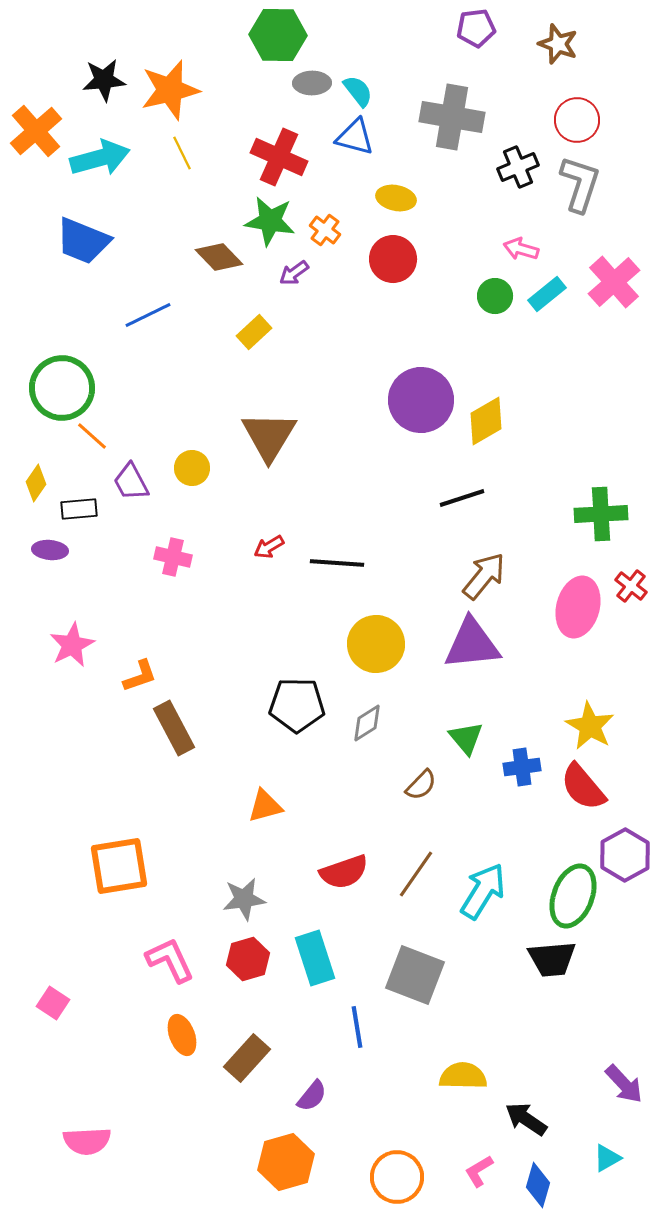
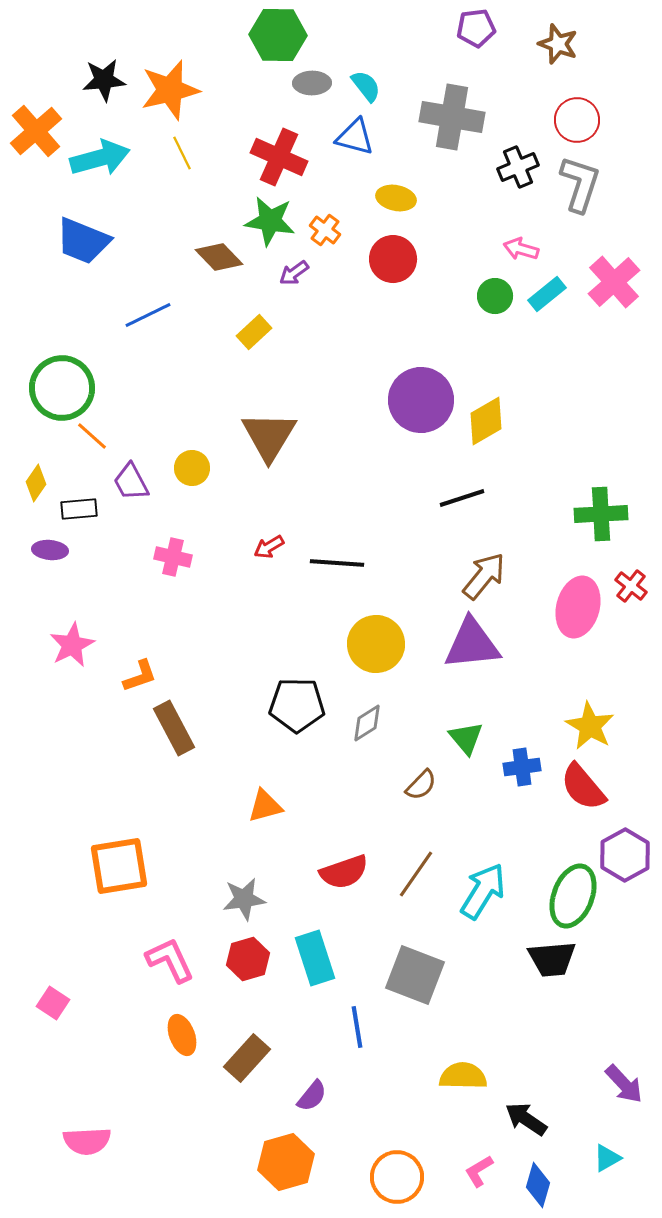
cyan semicircle at (358, 91): moved 8 px right, 5 px up
